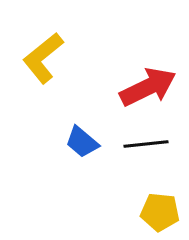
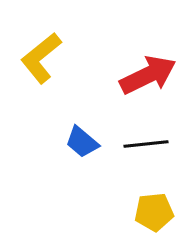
yellow L-shape: moved 2 px left
red arrow: moved 12 px up
yellow pentagon: moved 6 px left; rotated 12 degrees counterclockwise
